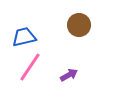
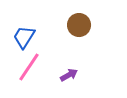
blue trapezoid: rotated 45 degrees counterclockwise
pink line: moved 1 px left
